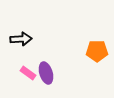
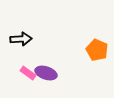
orange pentagon: moved 1 px up; rotated 25 degrees clockwise
purple ellipse: rotated 55 degrees counterclockwise
